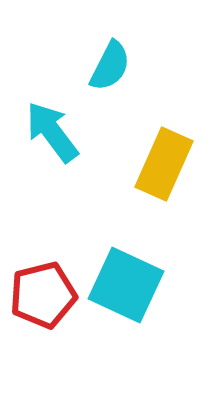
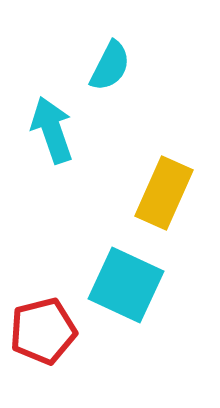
cyan arrow: moved 2 px up; rotated 18 degrees clockwise
yellow rectangle: moved 29 px down
red pentagon: moved 36 px down
